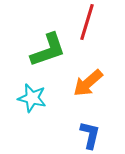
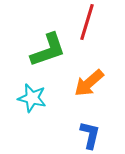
orange arrow: moved 1 px right
